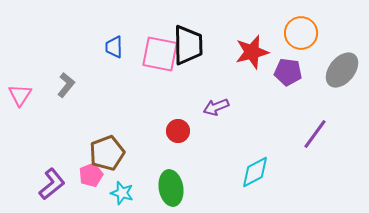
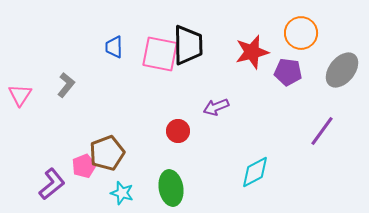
purple line: moved 7 px right, 3 px up
pink pentagon: moved 7 px left, 9 px up
